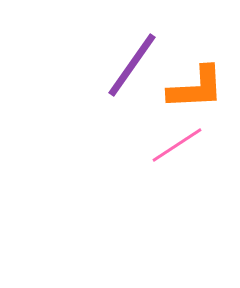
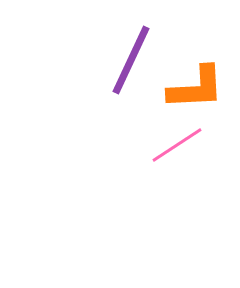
purple line: moved 1 px left, 5 px up; rotated 10 degrees counterclockwise
